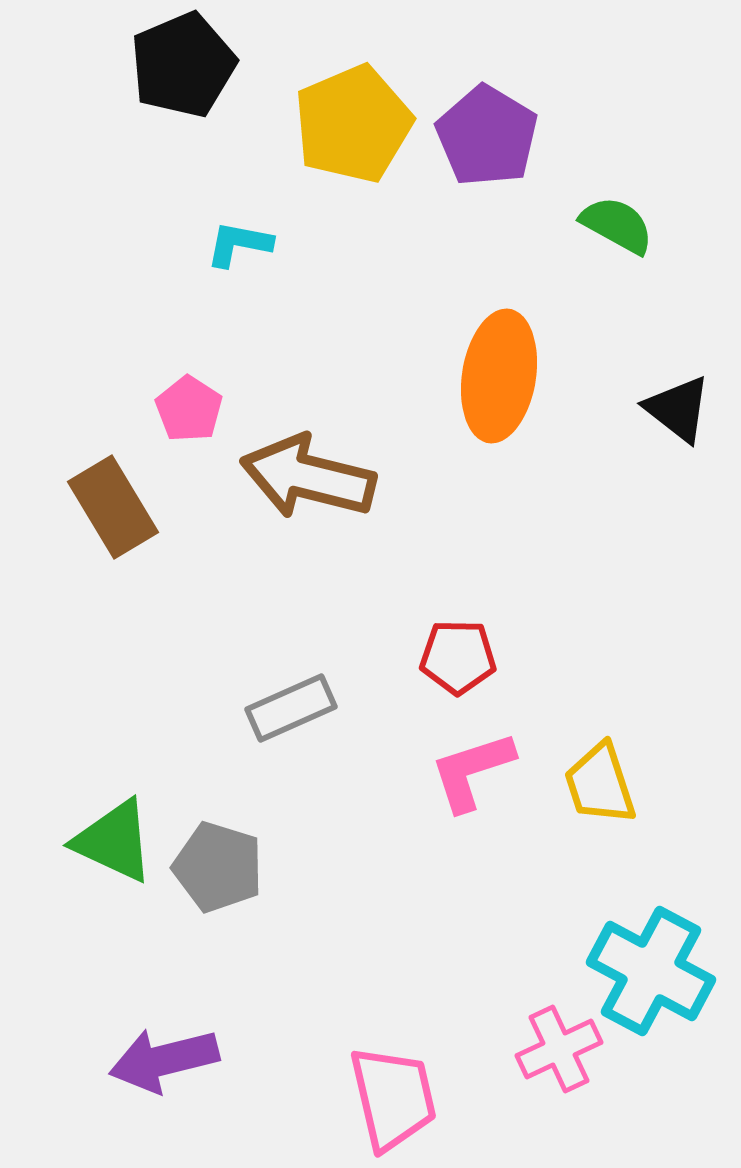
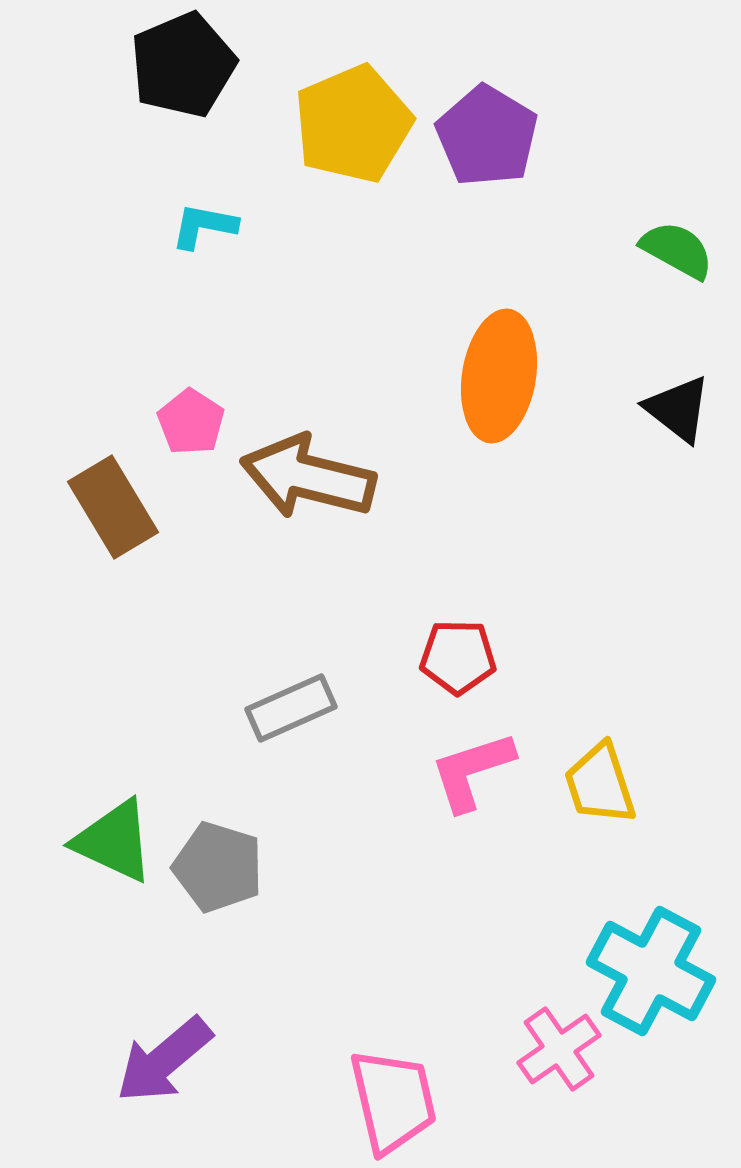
green semicircle: moved 60 px right, 25 px down
cyan L-shape: moved 35 px left, 18 px up
pink pentagon: moved 2 px right, 13 px down
pink cross: rotated 10 degrees counterclockwise
purple arrow: rotated 26 degrees counterclockwise
pink trapezoid: moved 3 px down
